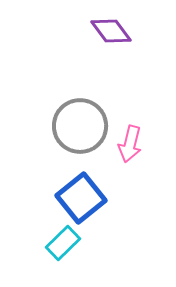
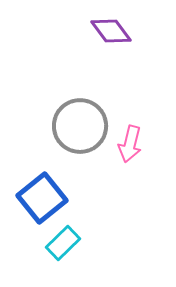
blue square: moved 39 px left
